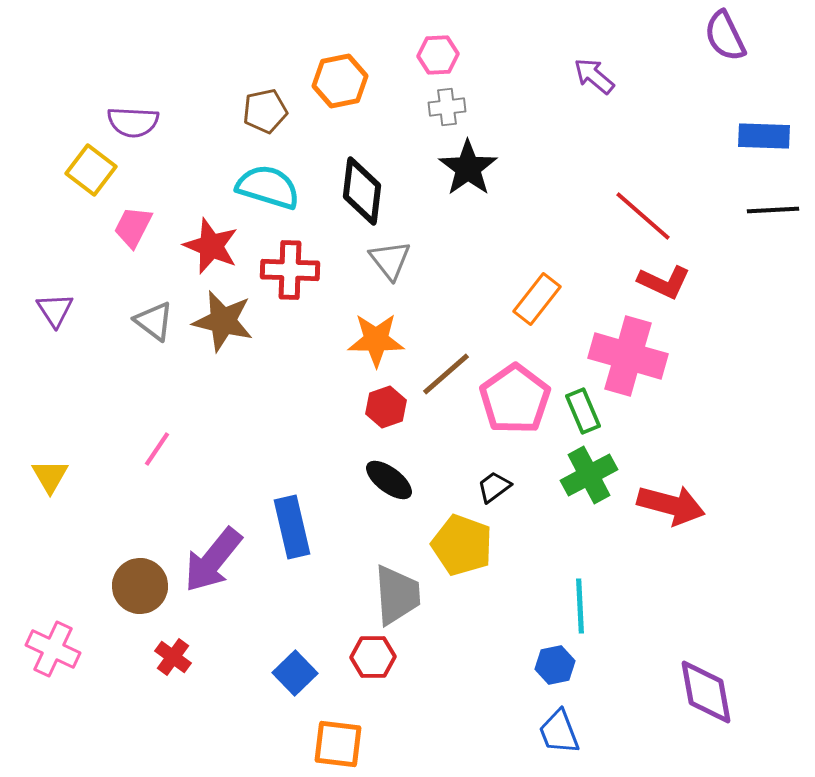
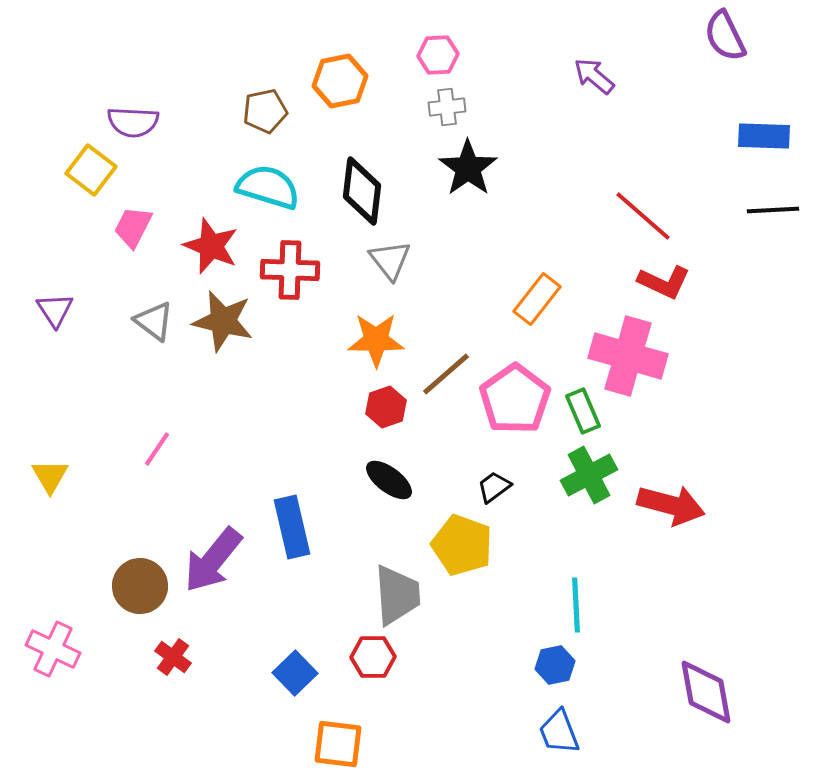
cyan line at (580, 606): moved 4 px left, 1 px up
